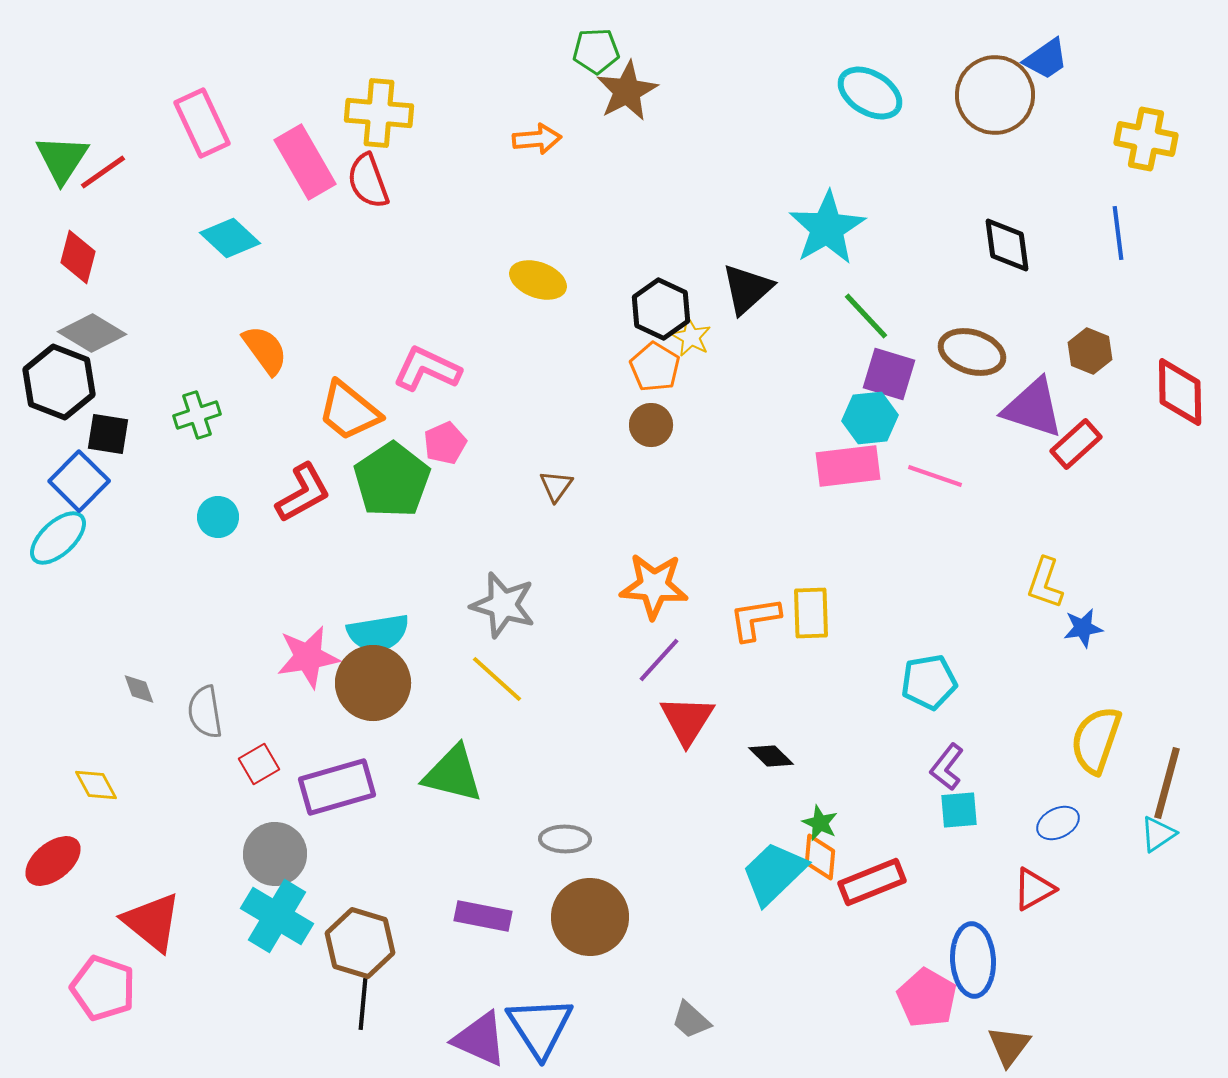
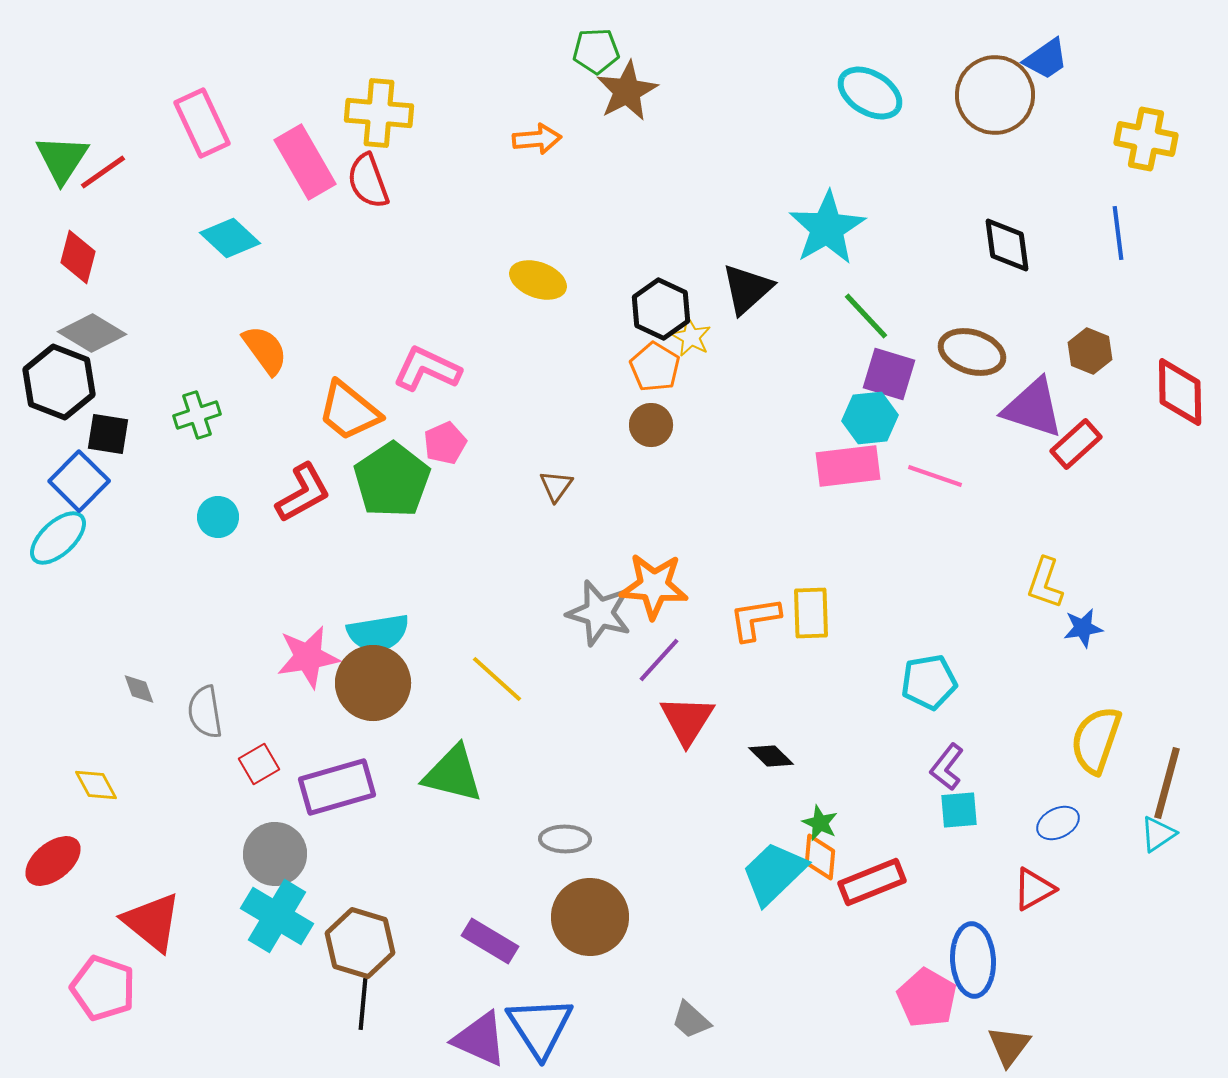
gray star at (503, 605): moved 96 px right, 8 px down
purple rectangle at (483, 916): moved 7 px right, 25 px down; rotated 20 degrees clockwise
